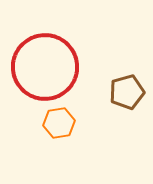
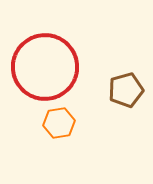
brown pentagon: moved 1 px left, 2 px up
